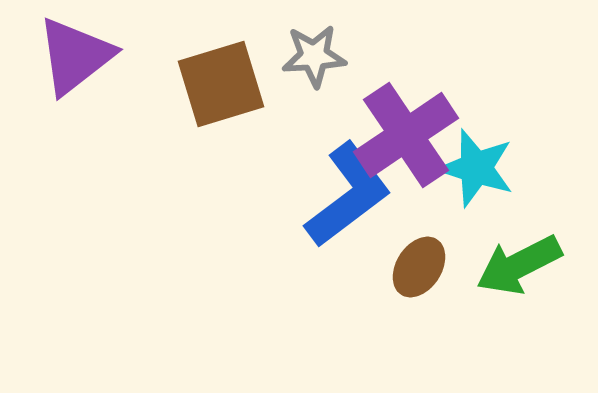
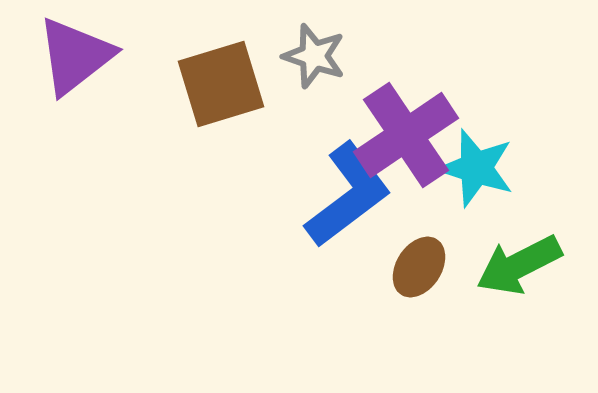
gray star: rotated 22 degrees clockwise
